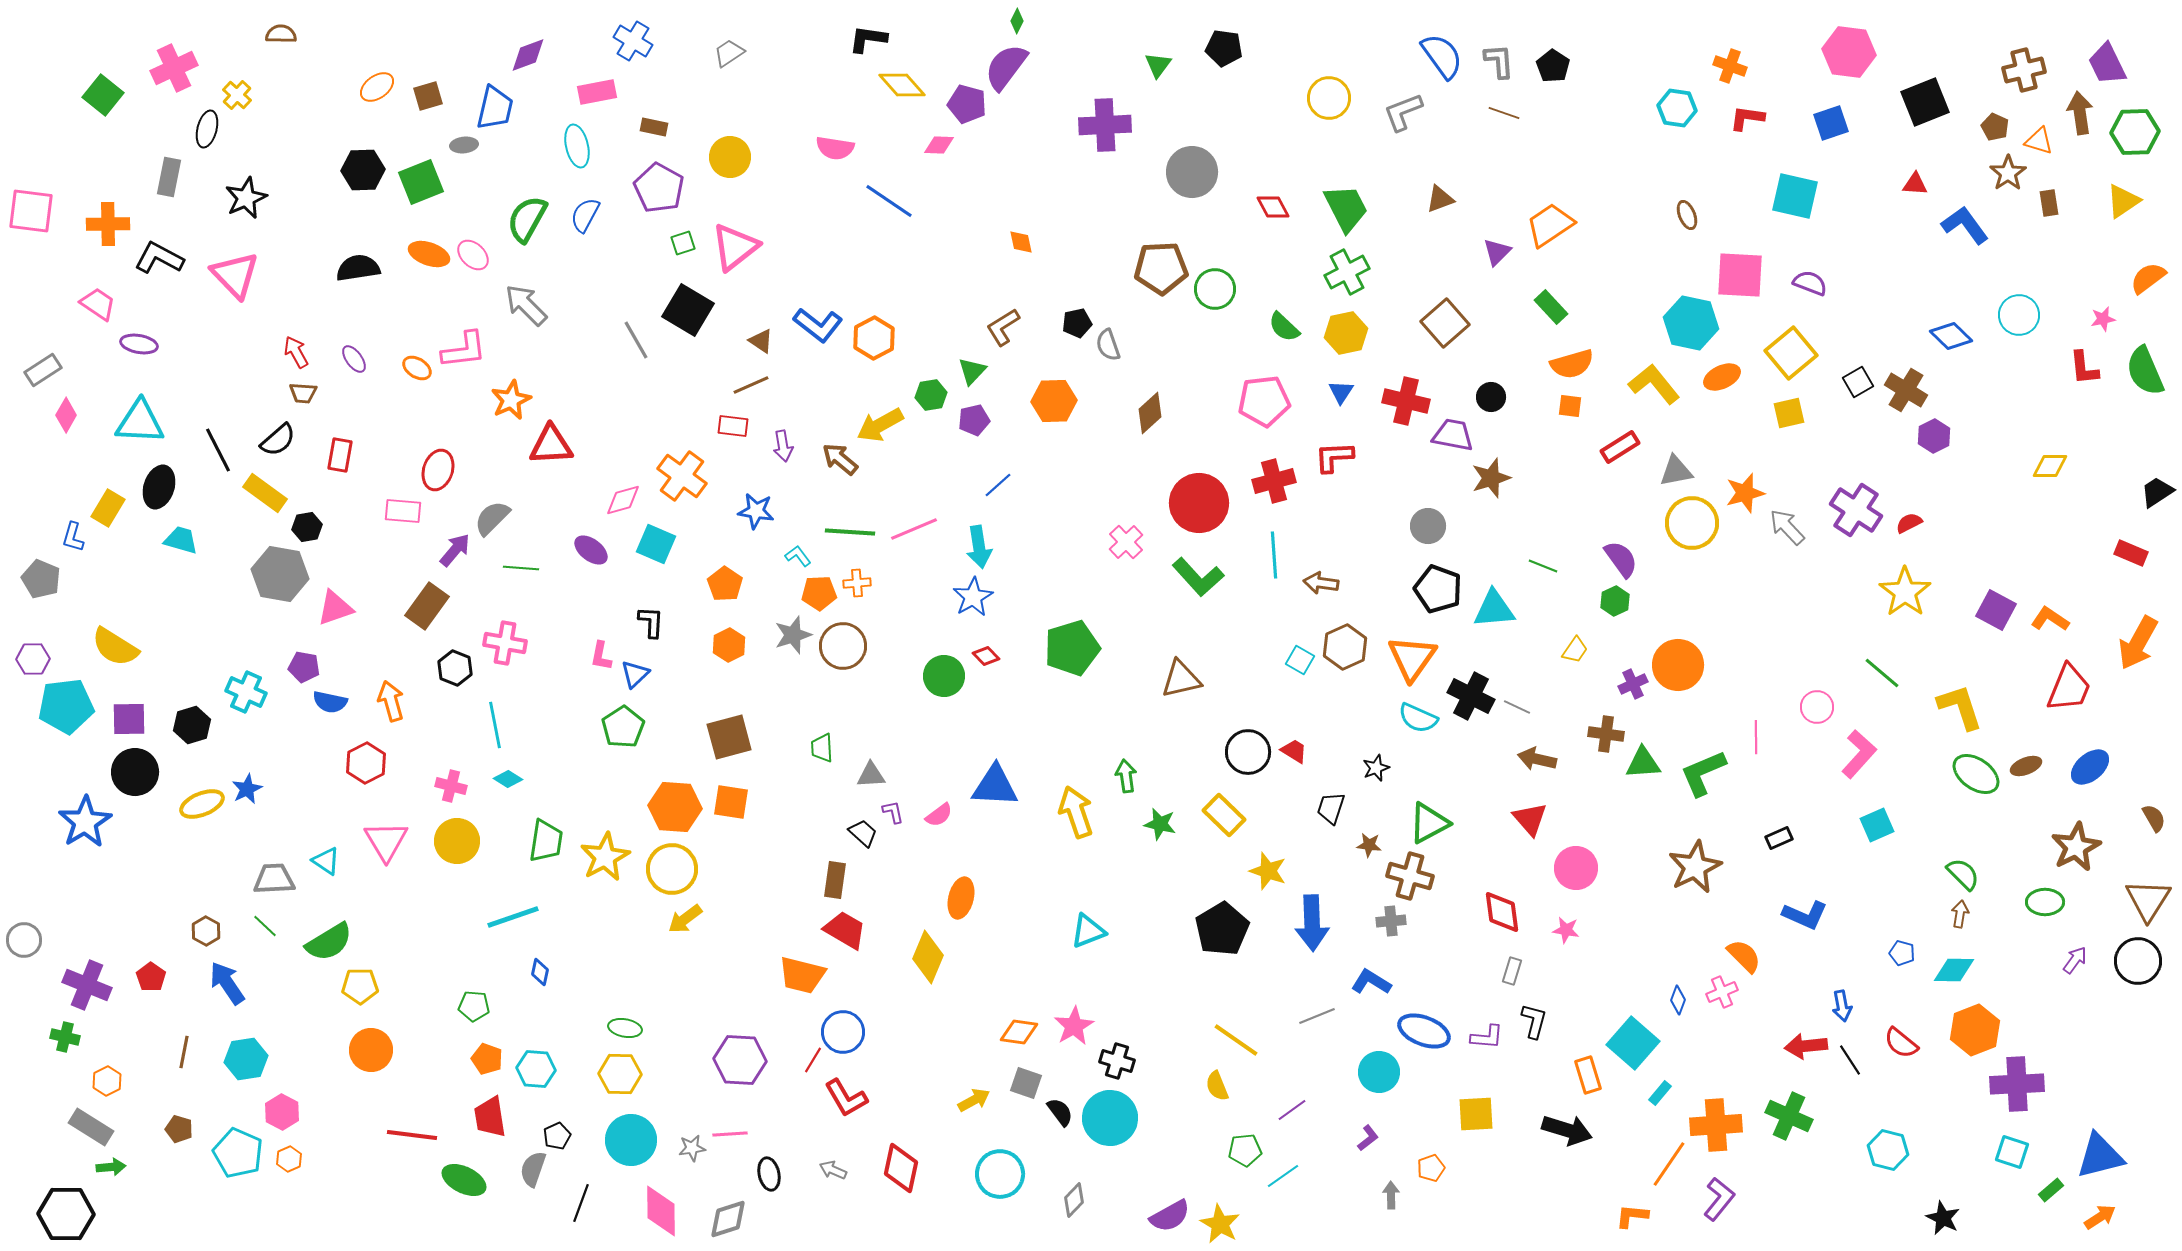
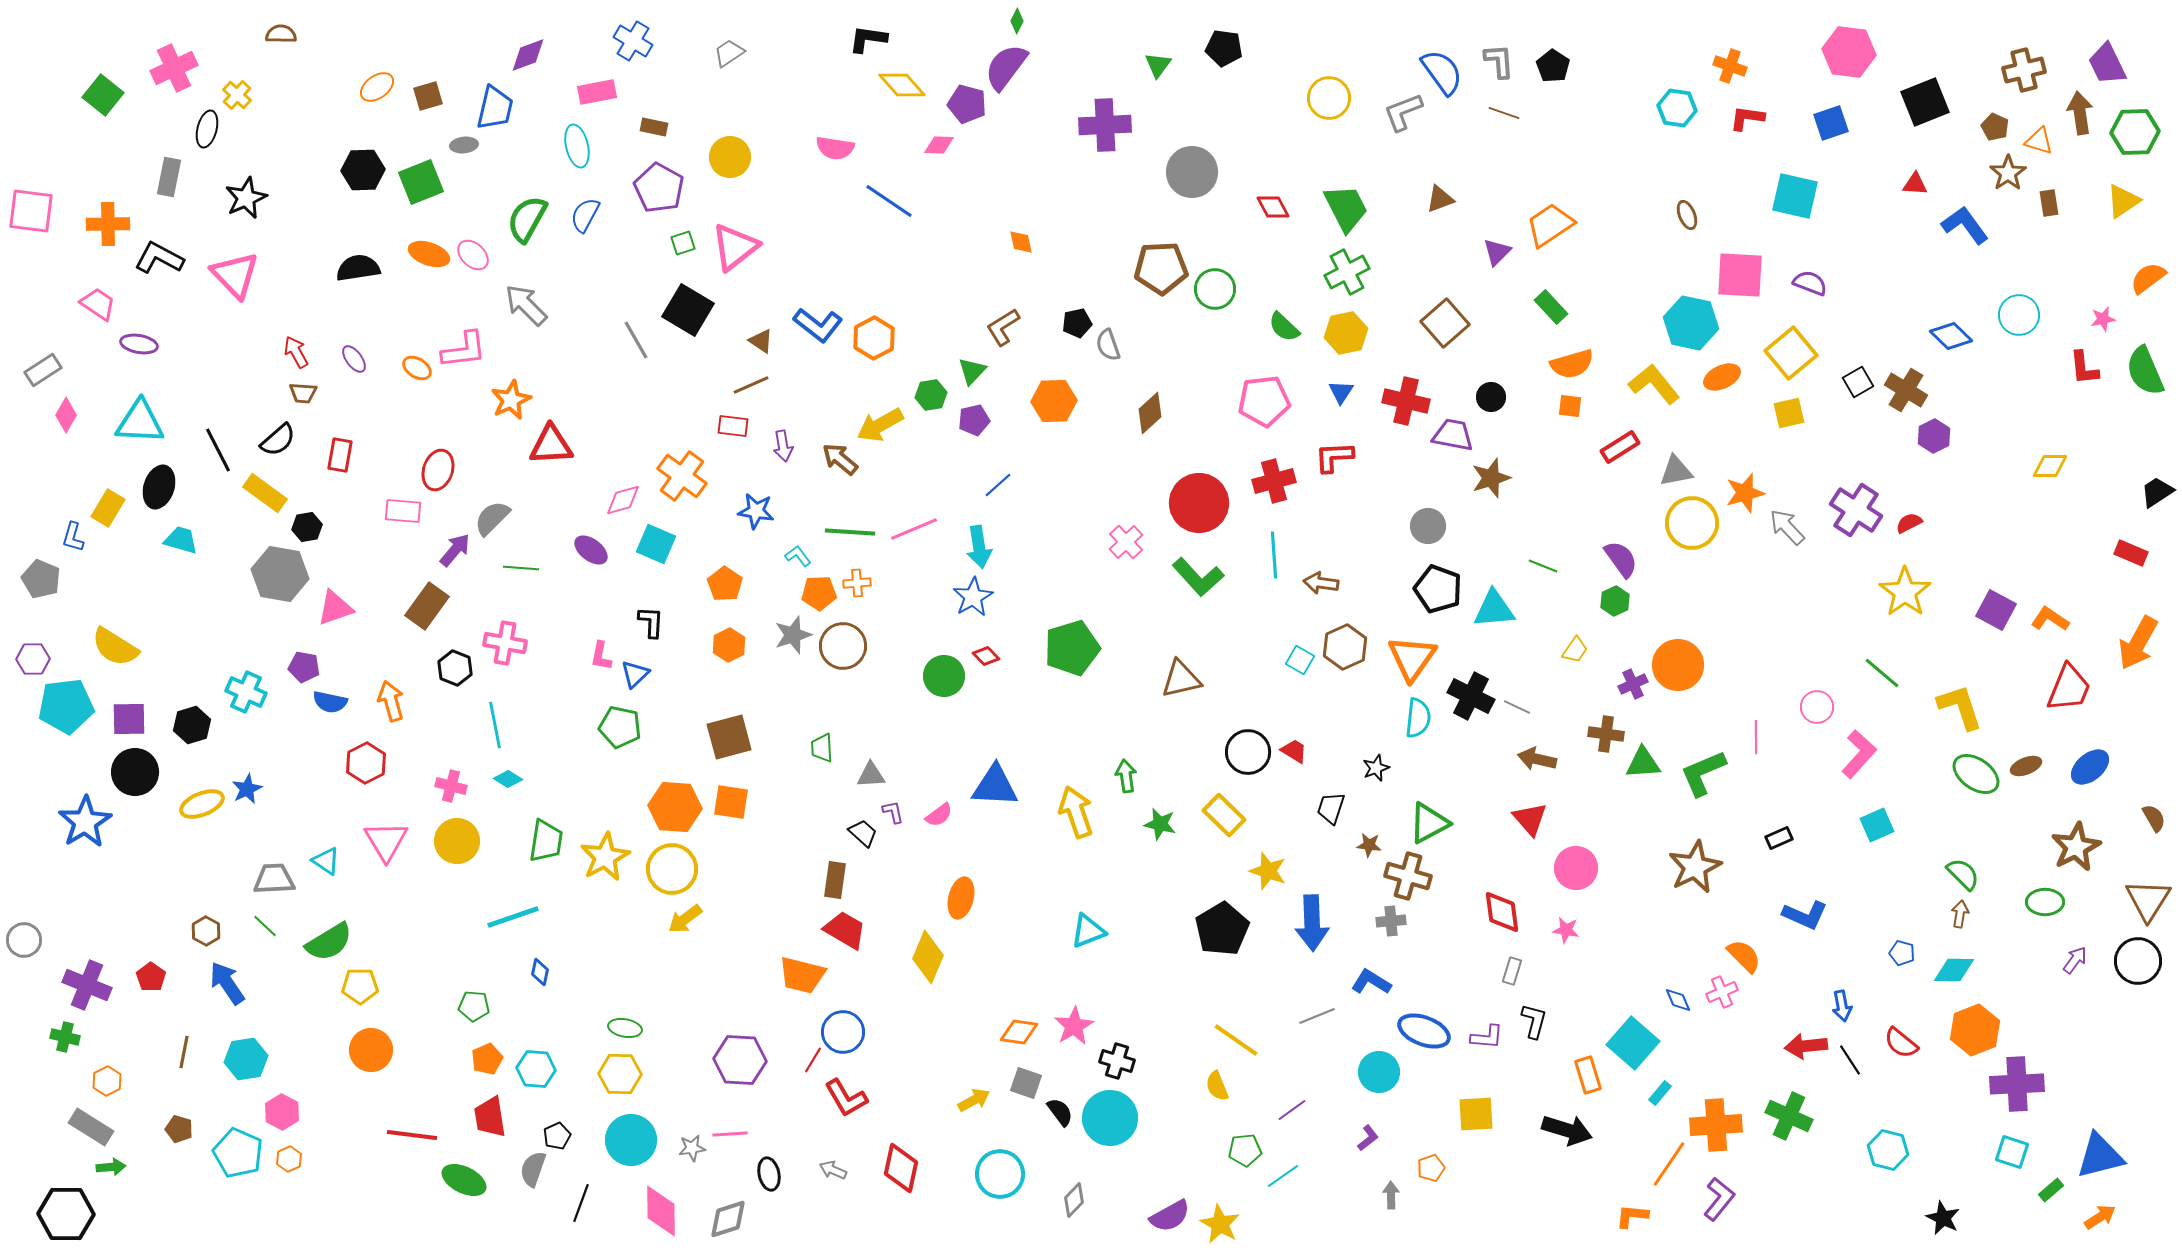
blue semicircle at (1442, 56): moved 16 px down
cyan semicircle at (1418, 718): rotated 108 degrees counterclockwise
green pentagon at (623, 727): moved 3 px left; rotated 27 degrees counterclockwise
brown cross at (1410, 876): moved 2 px left
blue diamond at (1678, 1000): rotated 44 degrees counterclockwise
orange pentagon at (487, 1059): rotated 28 degrees clockwise
